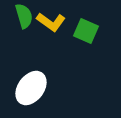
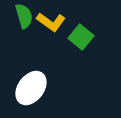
green square: moved 5 px left, 6 px down; rotated 15 degrees clockwise
